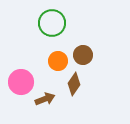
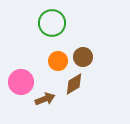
brown circle: moved 2 px down
brown diamond: rotated 25 degrees clockwise
